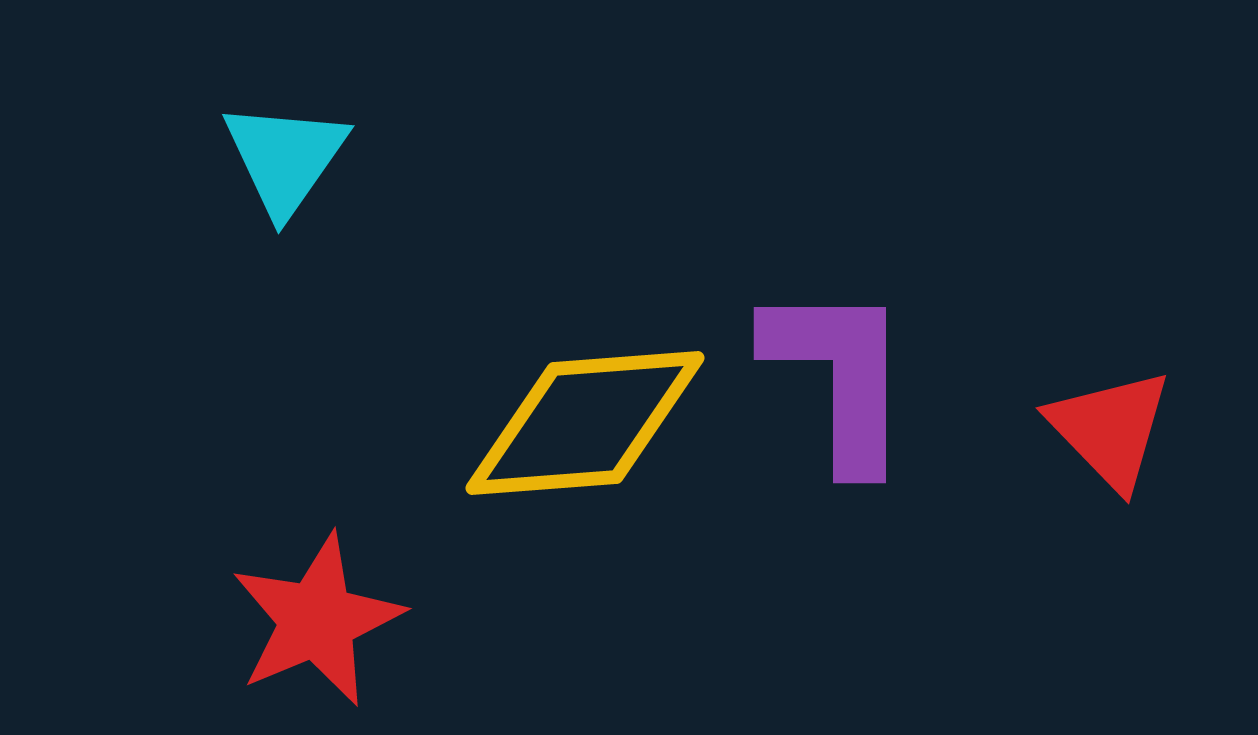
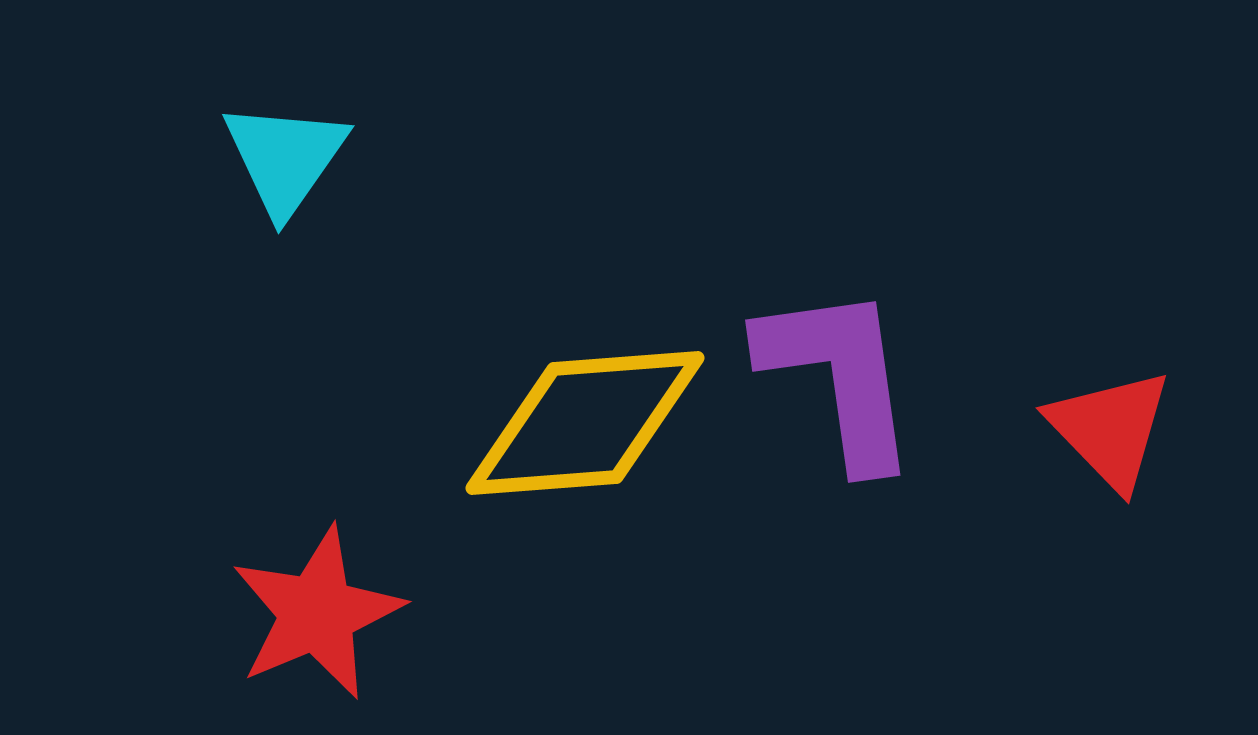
purple L-shape: rotated 8 degrees counterclockwise
red star: moved 7 px up
